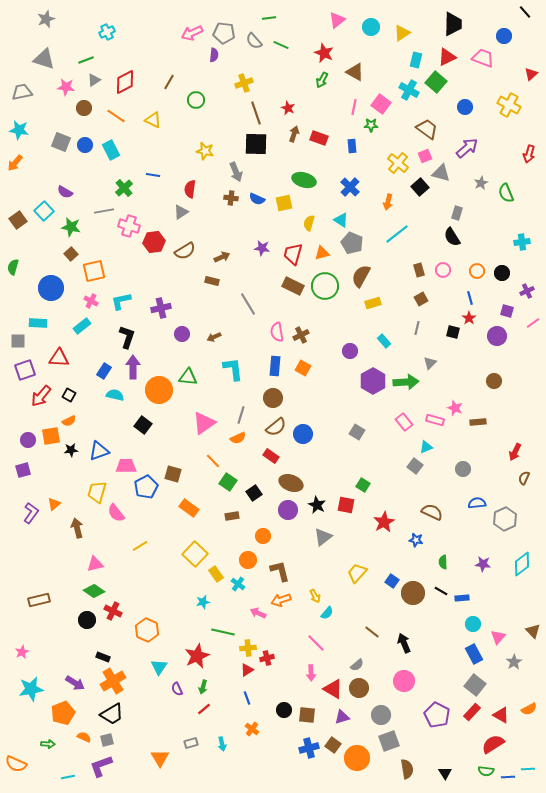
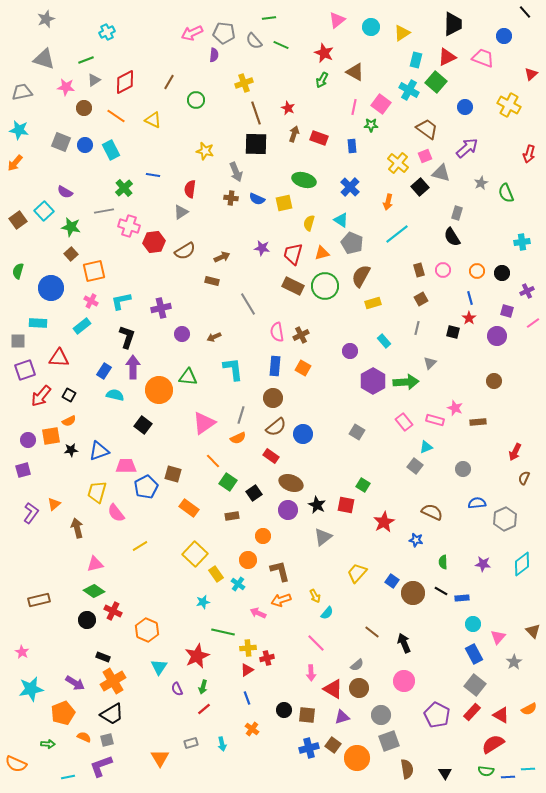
green semicircle at (13, 267): moved 5 px right, 4 px down
pink star at (22, 652): rotated 16 degrees counterclockwise
